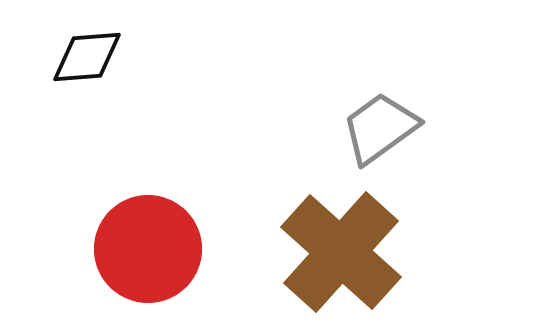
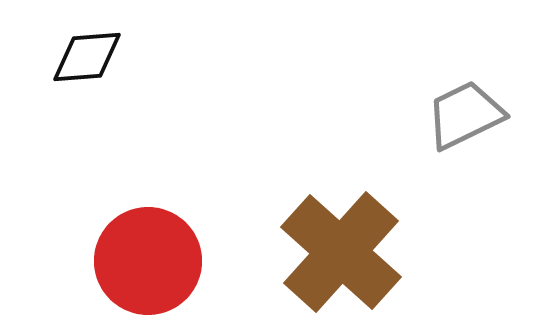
gray trapezoid: moved 85 px right, 13 px up; rotated 10 degrees clockwise
red circle: moved 12 px down
